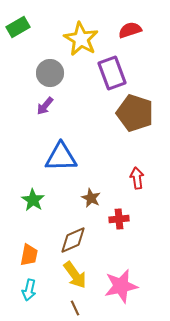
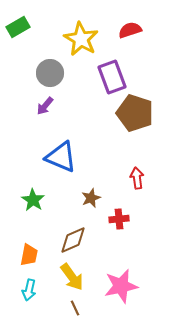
purple rectangle: moved 4 px down
blue triangle: rotated 24 degrees clockwise
brown star: rotated 24 degrees clockwise
yellow arrow: moved 3 px left, 2 px down
